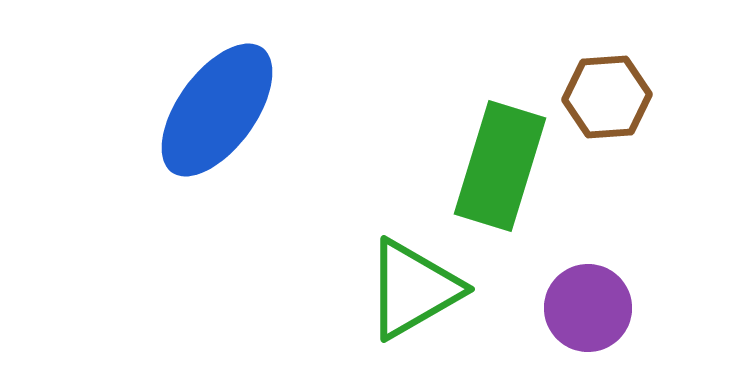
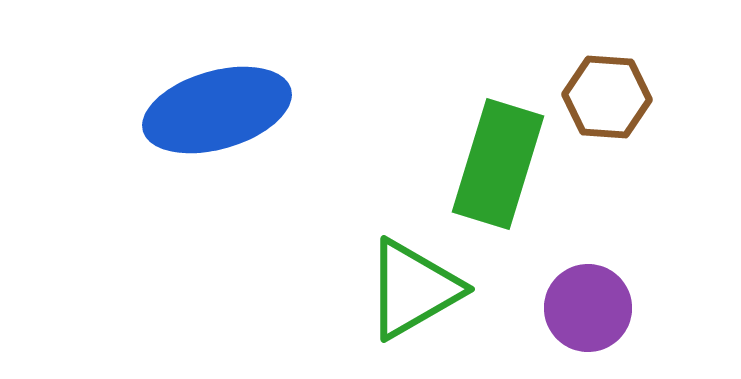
brown hexagon: rotated 8 degrees clockwise
blue ellipse: rotated 38 degrees clockwise
green rectangle: moved 2 px left, 2 px up
